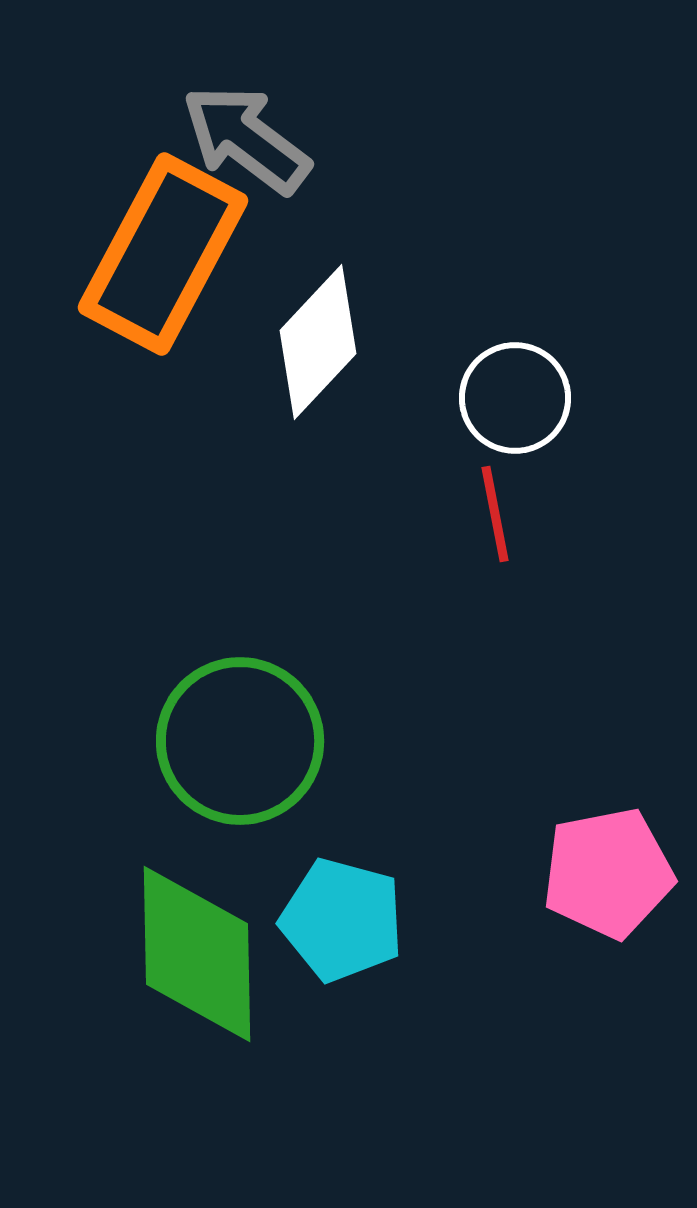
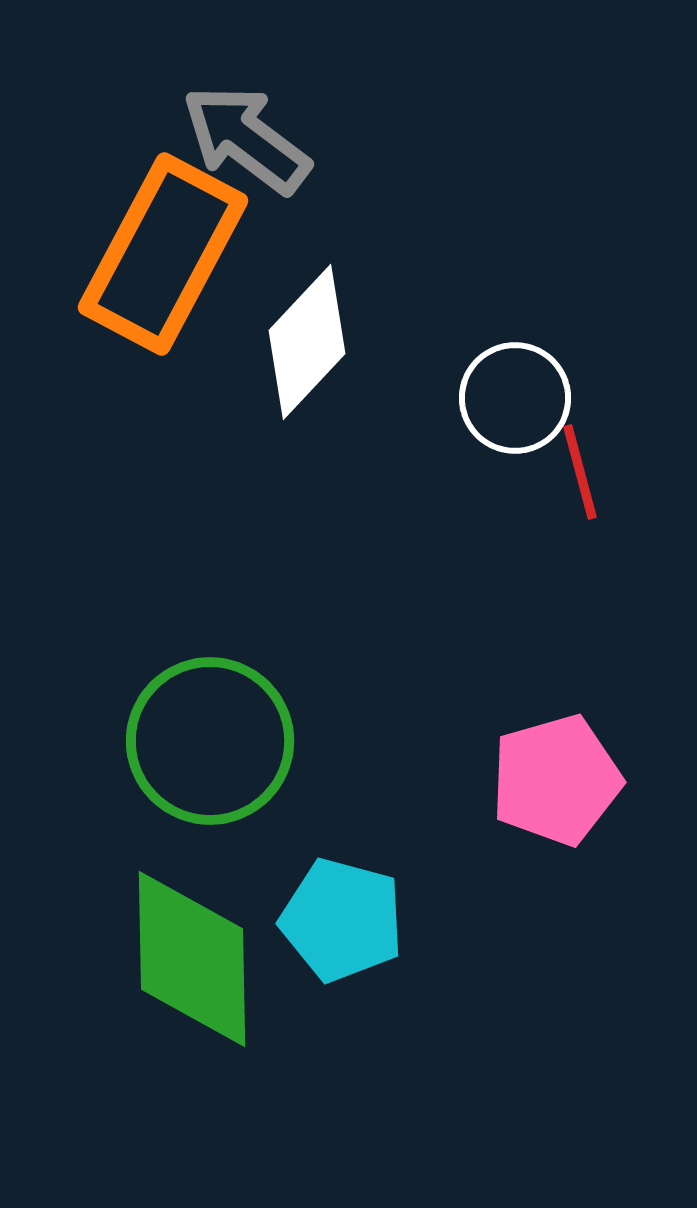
white diamond: moved 11 px left
red line: moved 85 px right, 42 px up; rotated 4 degrees counterclockwise
green circle: moved 30 px left
pink pentagon: moved 52 px left, 93 px up; rotated 5 degrees counterclockwise
green diamond: moved 5 px left, 5 px down
